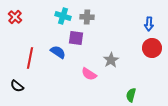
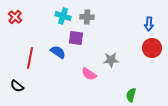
gray star: rotated 28 degrees clockwise
